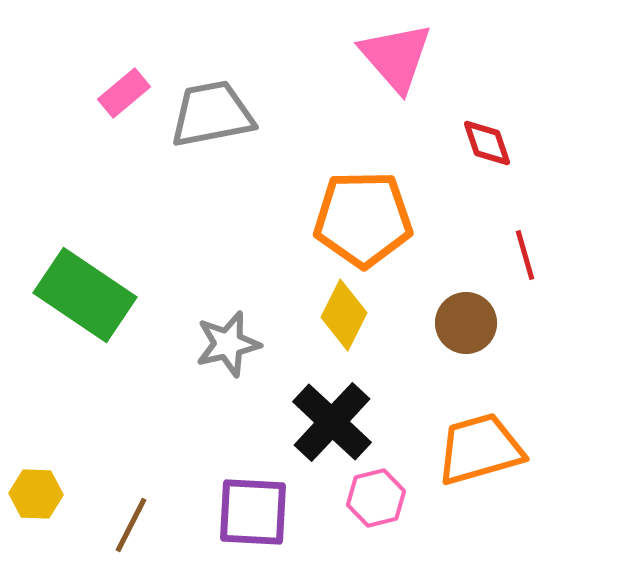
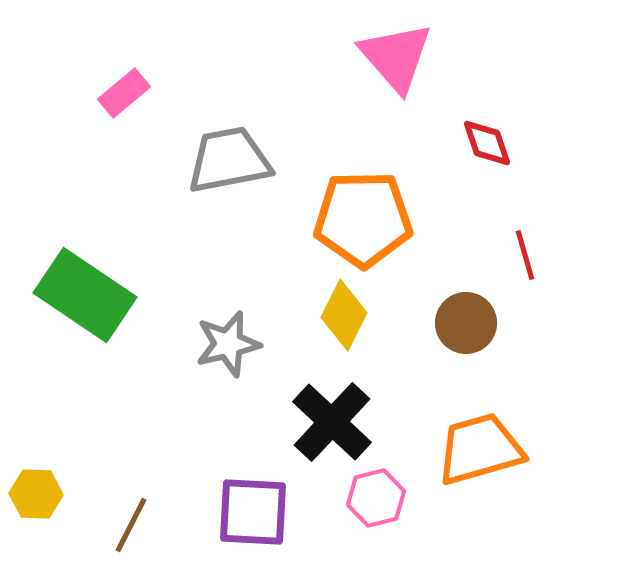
gray trapezoid: moved 17 px right, 46 px down
